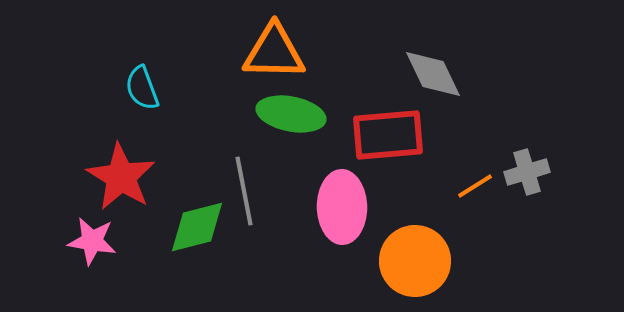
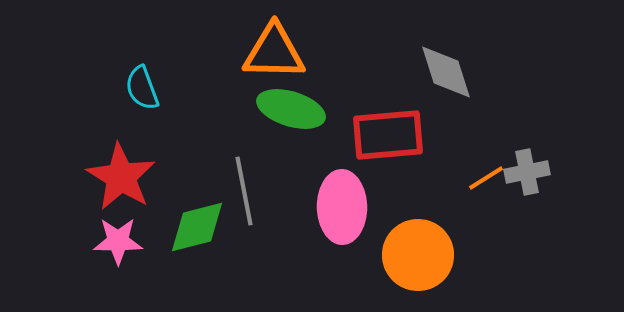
gray diamond: moved 13 px right, 2 px up; rotated 8 degrees clockwise
green ellipse: moved 5 px up; rotated 6 degrees clockwise
gray cross: rotated 6 degrees clockwise
orange line: moved 11 px right, 8 px up
pink star: moved 26 px right; rotated 9 degrees counterclockwise
orange circle: moved 3 px right, 6 px up
